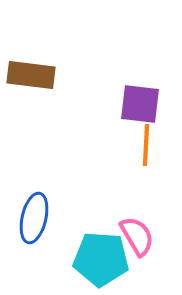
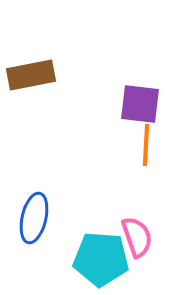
brown rectangle: rotated 18 degrees counterclockwise
pink semicircle: moved 1 px down; rotated 12 degrees clockwise
